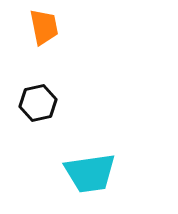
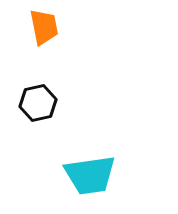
cyan trapezoid: moved 2 px down
